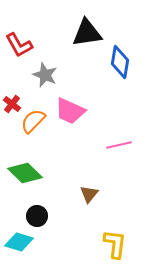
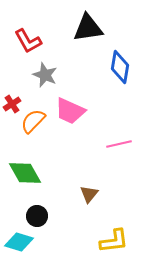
black triangle: moved 1 px right, 5 px up
red L-shape: moved 9 px right, 4 px up
blue diamond: moved 5 px down
red cross: rotated 18 degrees clockwise
pink line: moved 1 px up
green diamond: rotated 16 degrees clockwise
yellow L-shape: moved 1 px left, 3 px up; rotated 76 degrees clockwise
